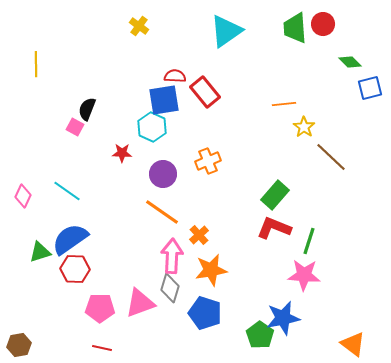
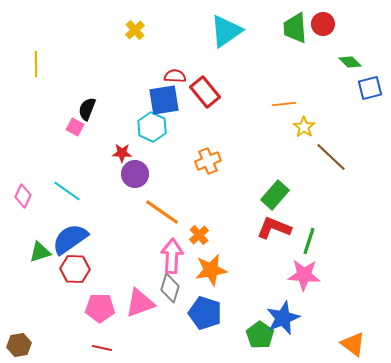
yellow cross at (139, 26): moved 4 px left, 4 px down; rotated 12 degrees clockwise
purple circle at (163, 174): moved 28 px left
blue star at (283, 318): rotated 12 degrees counterclockwise
